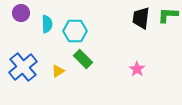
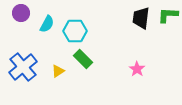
cyan semicircle: rotated 30 degrees clockwise
